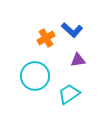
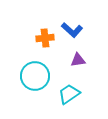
orange cross: moved 1 px left; rotated 24 degrees clockwise
